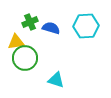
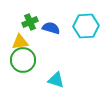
yellow triangle: moved 4 px right
green circle: moved 2 px left, 2 px down
